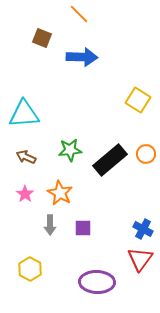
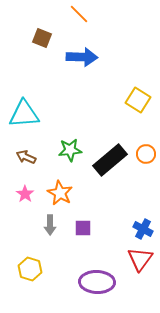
yellow hexagon: rotated 10 degrees counterclockwise
